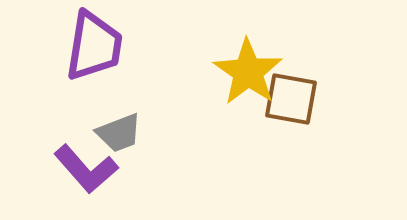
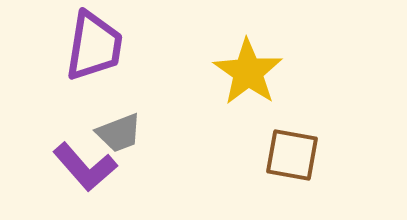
brown square: moved 1 px right, 56 px down
purple L-shape: moved 1 px left, 2 px up
